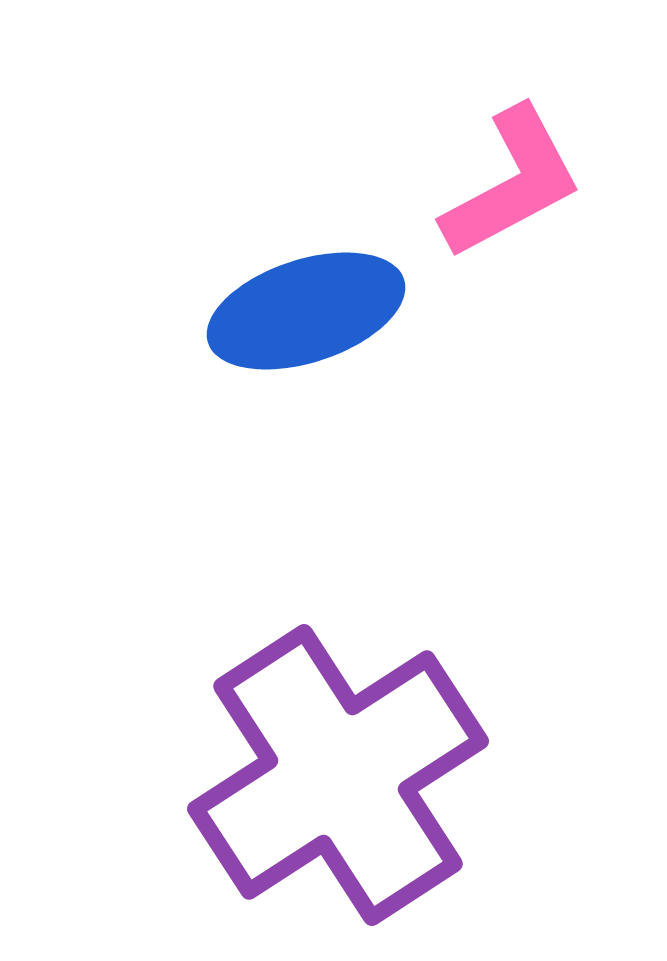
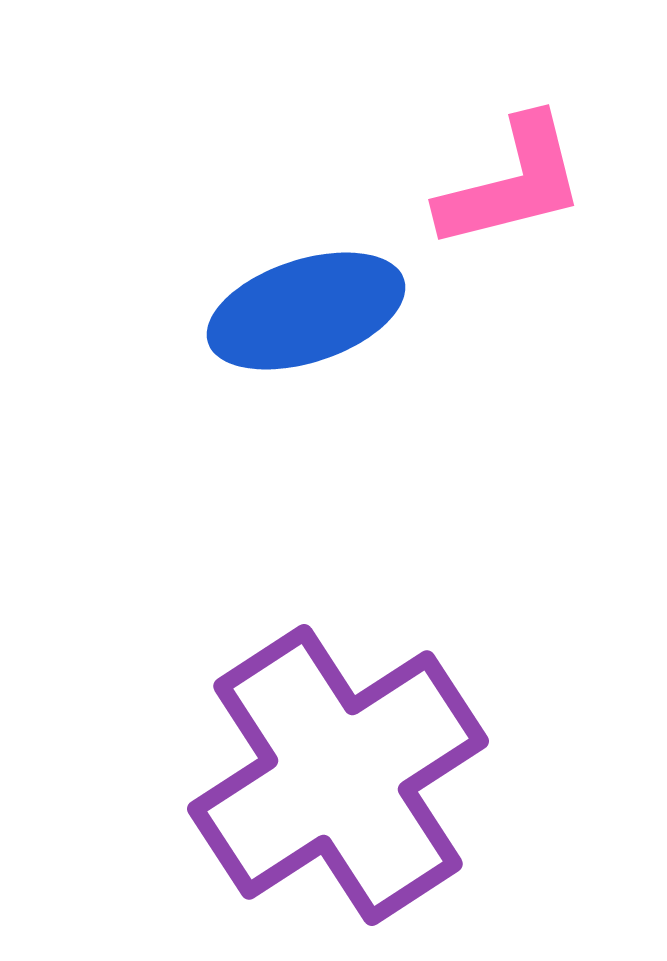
pink L-shape: rotated 14 degrees clockwise
